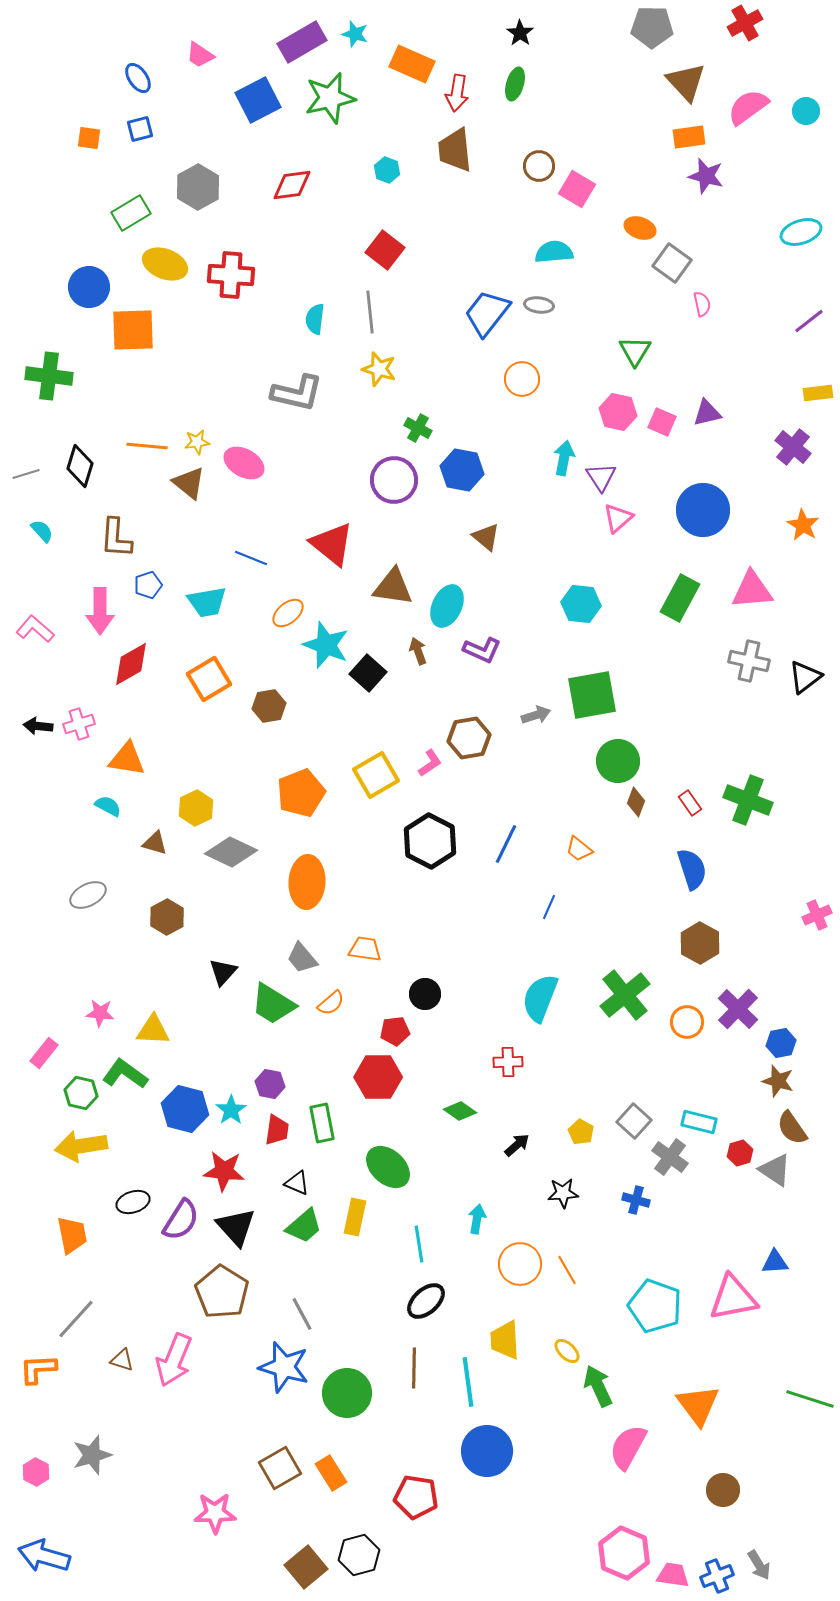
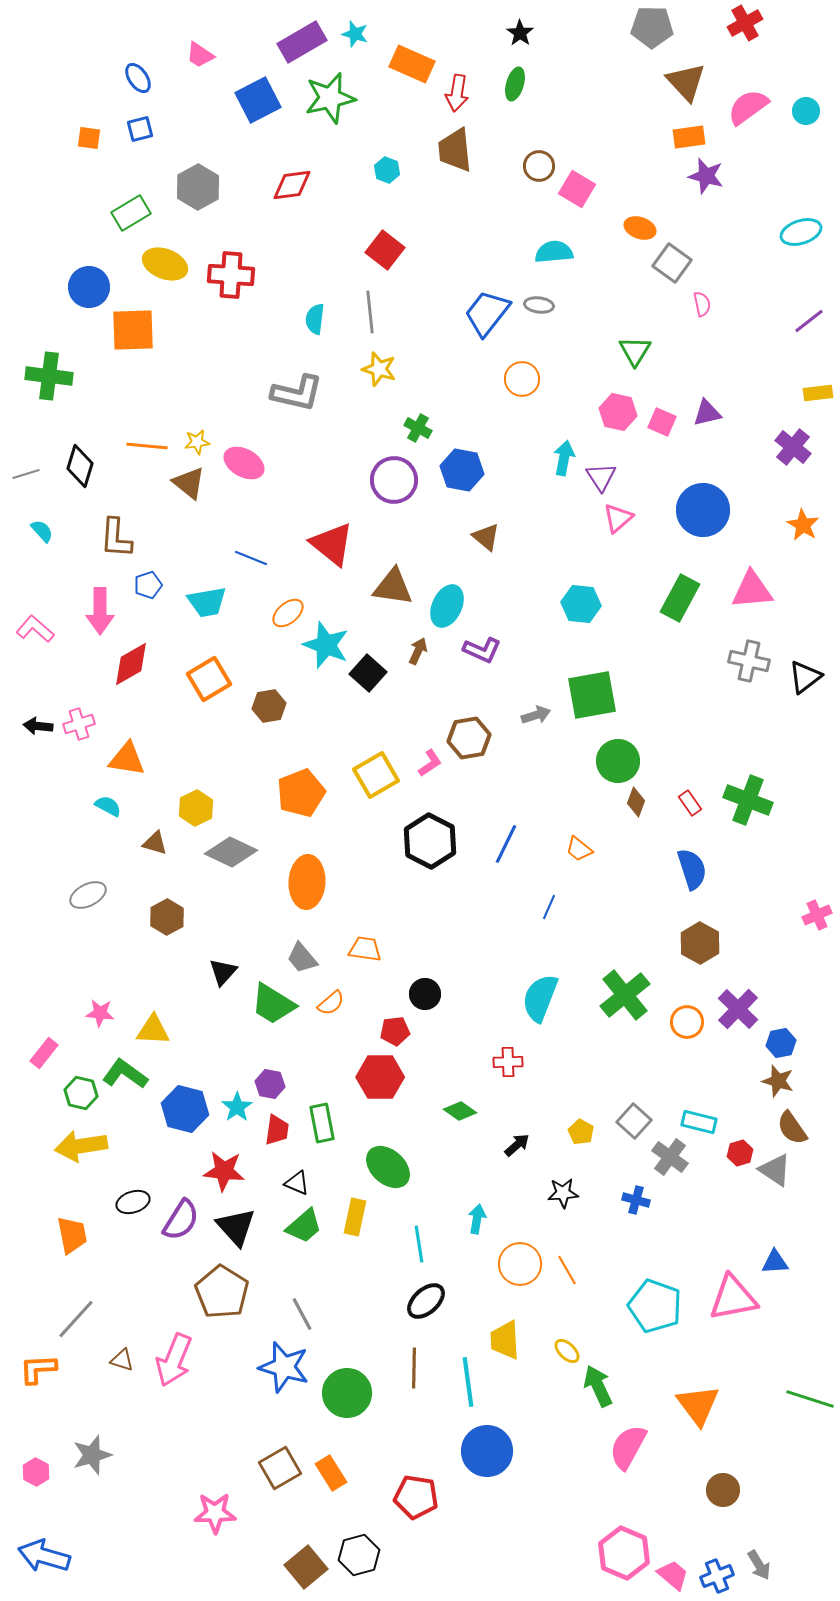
brown arrow at (418, 651): rotated 44 degrees clockwise
red hexagon at (378, 1077): moved 2 px right
cyan star at (231, 1110): moved 6 px right, 3 px up
pink trapezoid at (673, 1575): rotated 32 degrees clockwise
